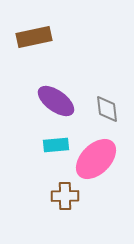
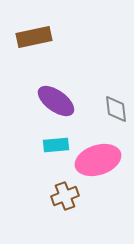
gray diamond: moved 9 px right
pink ellipse: moved 2 px right, 1 px down; rotated 27 degrees clockwise
brown cross: rotated 20 degrees counterclockwise
